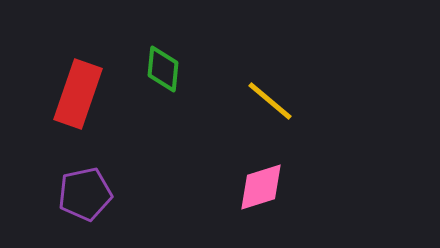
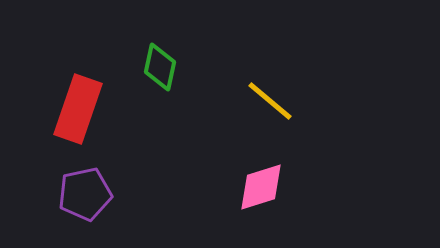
green diamond: moved 3 px left, 2 px up; rotated 6 degrees clockwise
red rectangle: moved 15 px down
